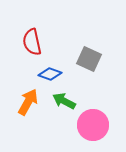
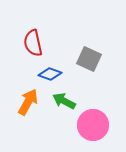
red semicircle: moved 1 px right, 1 px down
